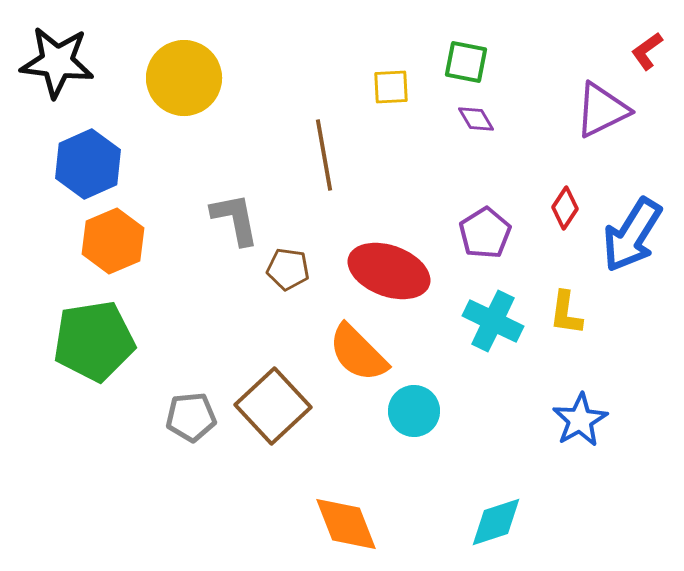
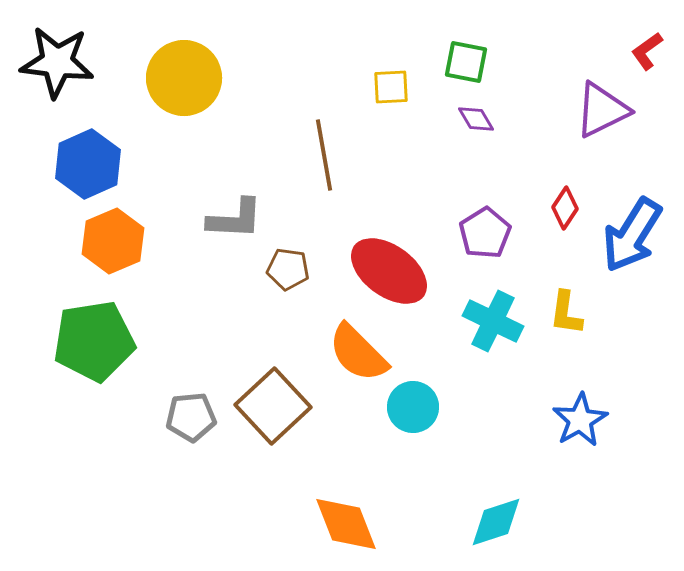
gray L-shape: rotated 104 degrees clockwise
red ellipse: rotated 16 degrees clockwise
cyan circle: moved 1 px left, 4 px up
